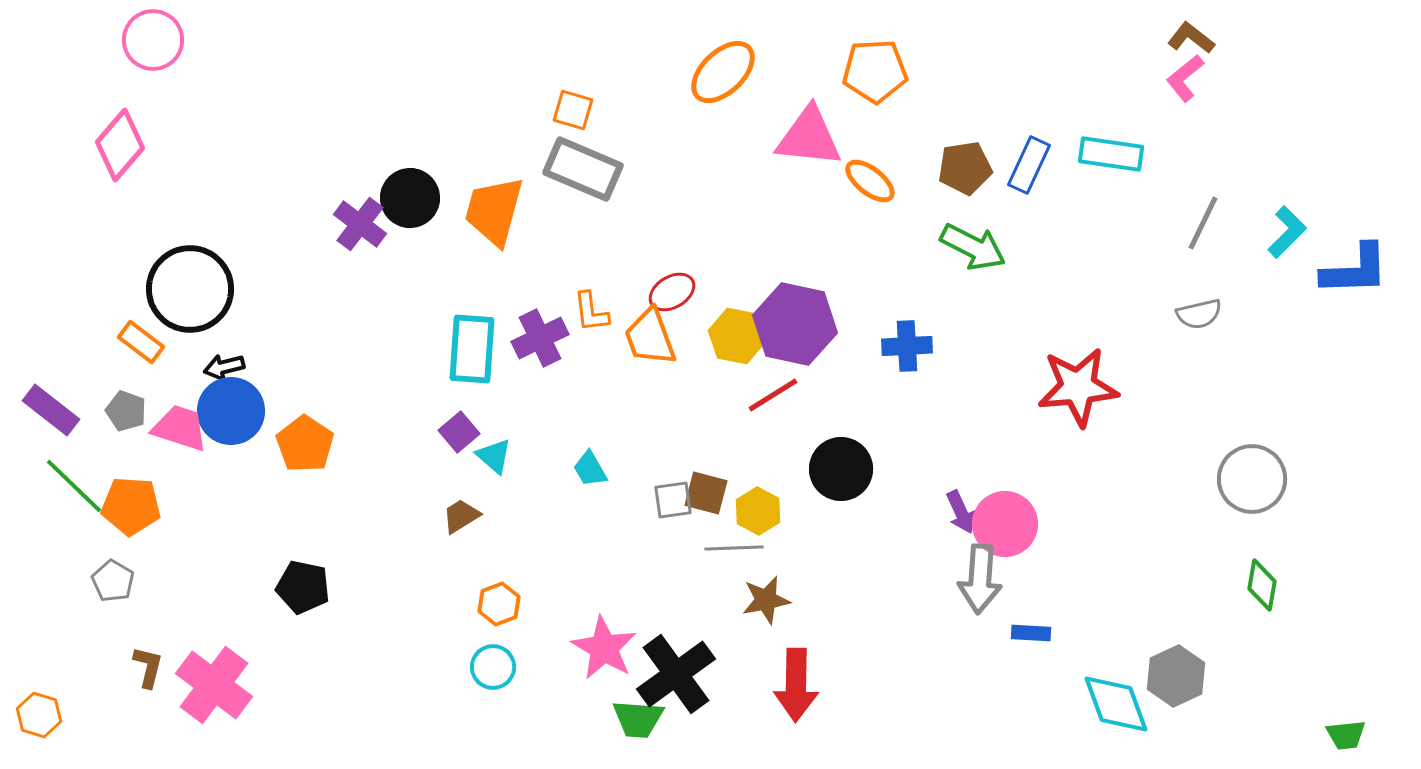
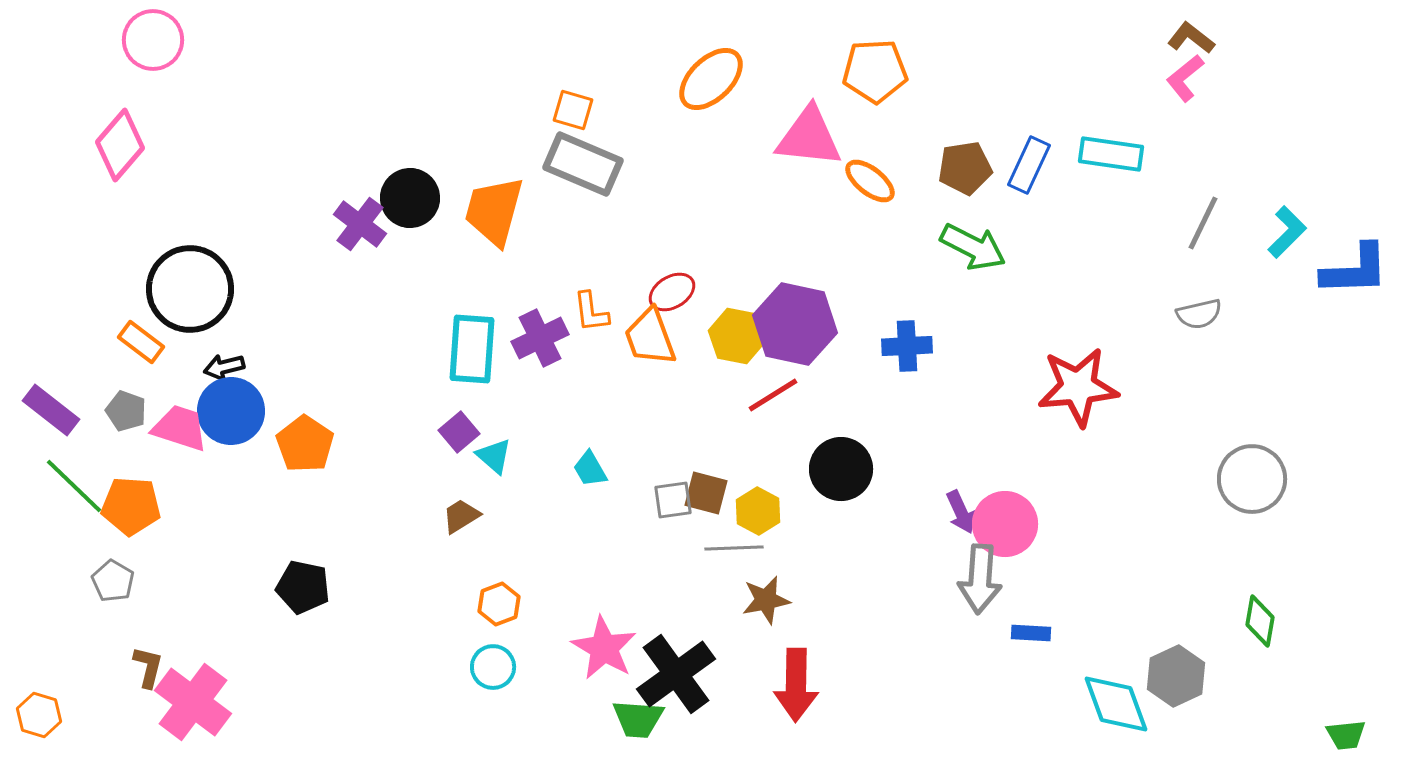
orange ellipse at (723, 72): moved 12 px left, 7 px down
gray rectangle at (583, 169): moved 5 px up
green diamond at (1262, 585): moved 2 px left, 36 px down
pink cross at (214, 685): moved 21 px left, 17 px down
